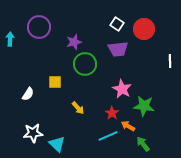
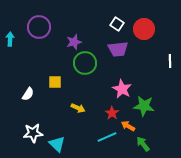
green circle: moved 1 px up
yellow arrow: rotated 24 degrees counterclockwise
cyan line: moved 1 px left, 1 px down
